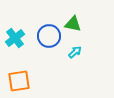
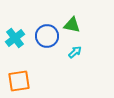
green triangle: moved 1 px left, 1 px down
blue circle: moved 2 px left
